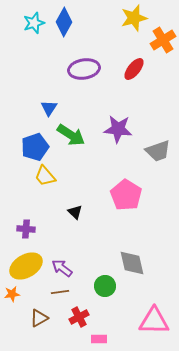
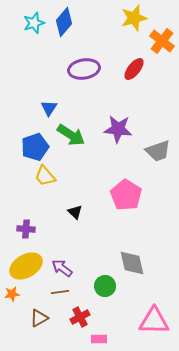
blue diamond: rotated 12 degrees clockwise
orange cross: moved 1 px left, 1 px down; rotated 20 degrees counterclockwise
red cross: moved 1 px right
